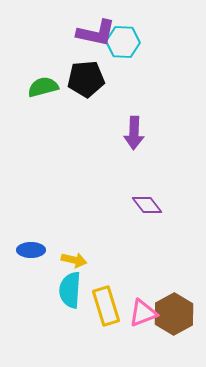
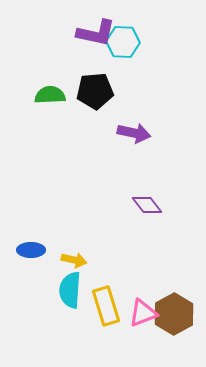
black pentagon: moved 9 px right, 12 px down
green semicircle: moved 7 px right, 8 px down; rotated 12 degrees clockwise
purple arrow: rotated 80 degrees counterclockwise
